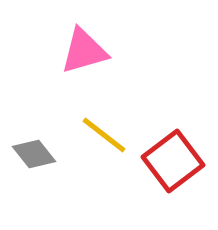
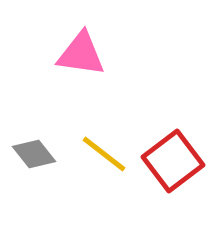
pink triangle: moved 3 px left, 3 px down; rotated 24 degrees clockwise
yellow line: moved 19 px down
